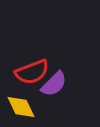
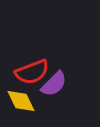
yellow diamond: moved 6 px up
